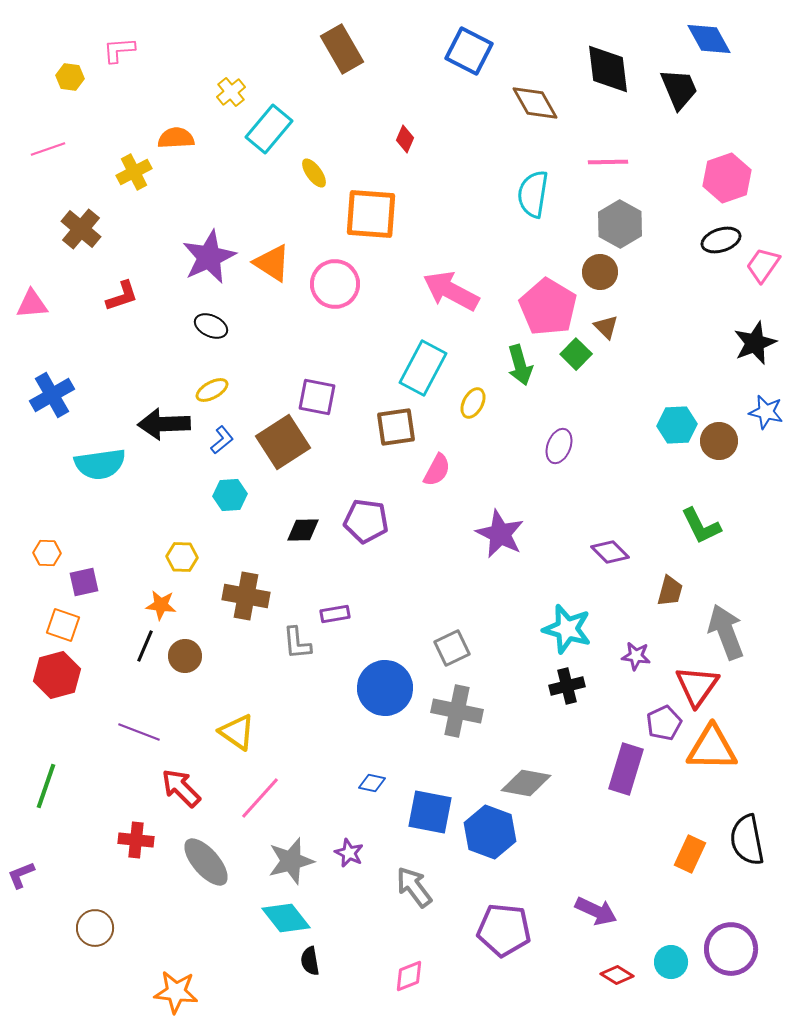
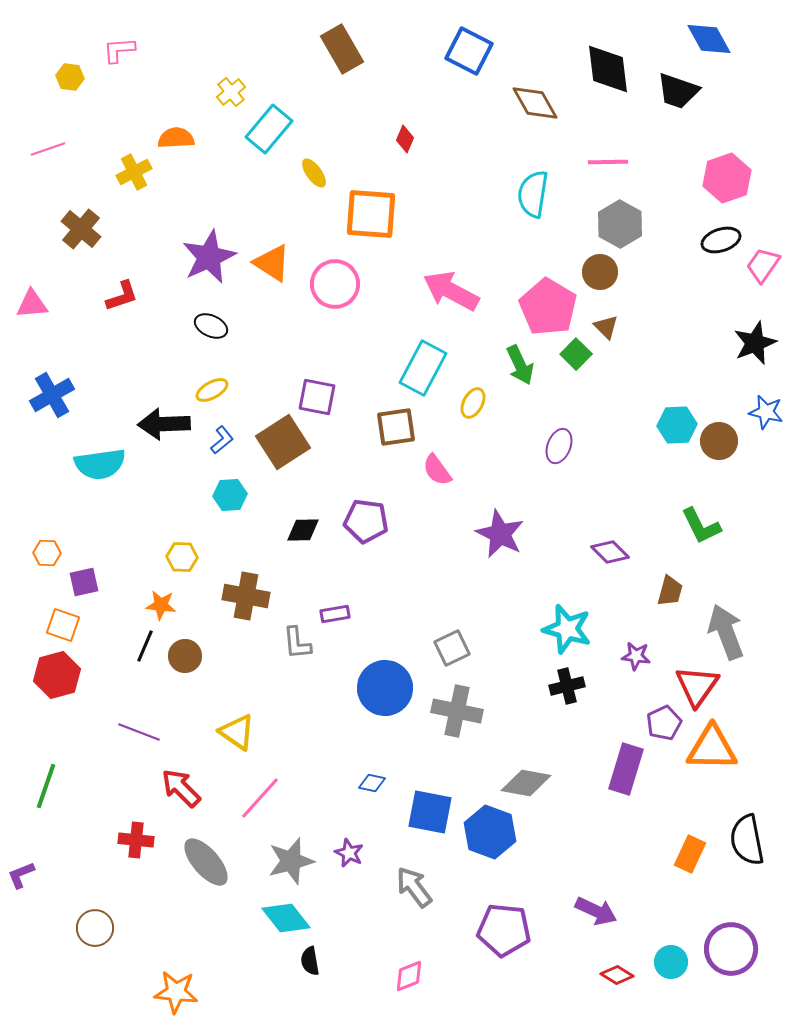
black trapezoid at (679, 89): moved 1 px left, 2 px down; rotated 132 degrees clockwise
green arrow at (520, 365): rotated 9 degrees counterclockwise
pink semicircle at (437, 470): rotated 116 degrees clockwise
